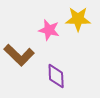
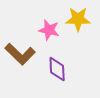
brown L-shape: moved 1 px right, 1 px up
purple diamond: moved 1 px right, 7 px up
